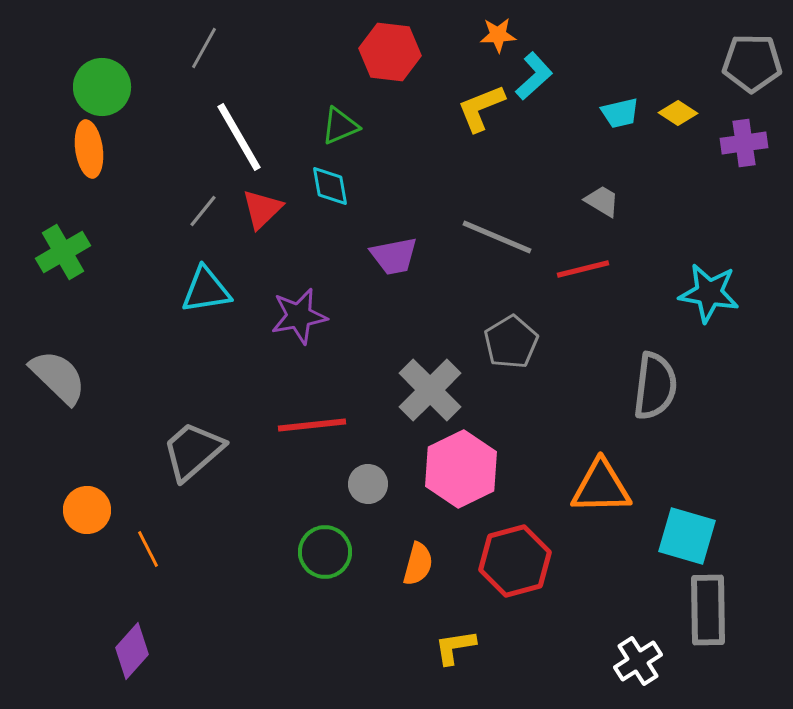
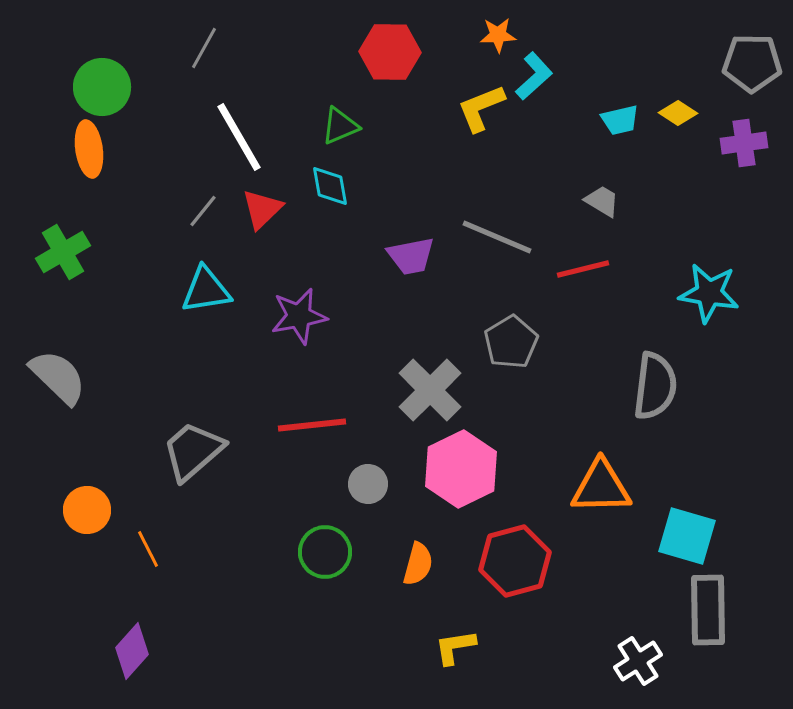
red hexagon at (390, 52): rotated 6 degrees counterclockwise
cyan trapezoid at (620, 113): moved 7 px down
purple trapezoid at (394, 256): moved 17 px right
